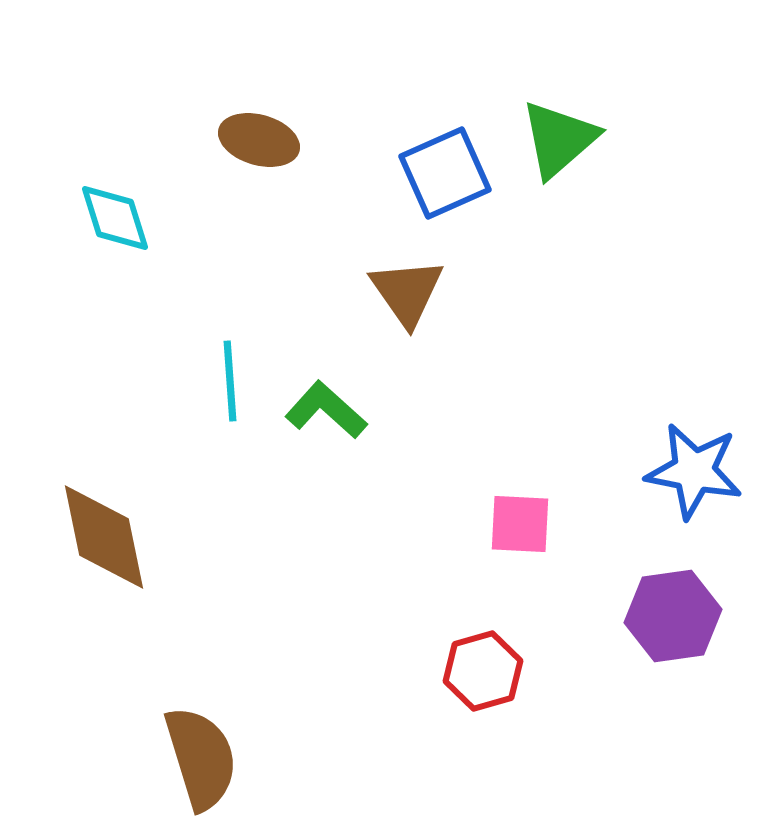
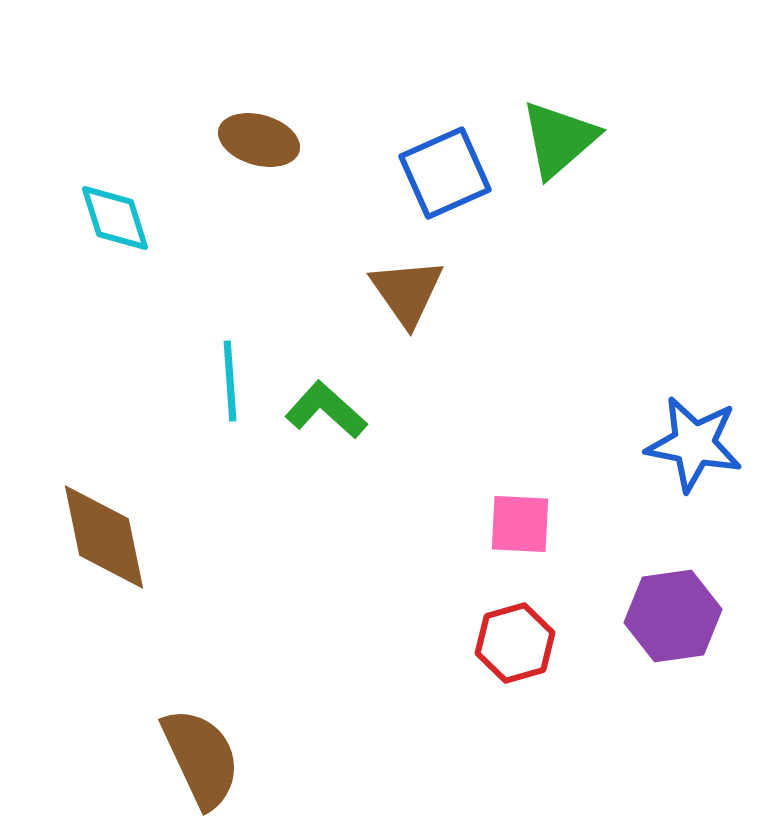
blue star: moved 27 px up
red hexagon: moved 32 px right, 28 px up
brown semicircle: rotated 8 degrees counterclockwise
